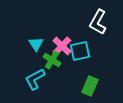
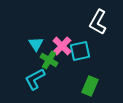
green cross: moved 3 px left
